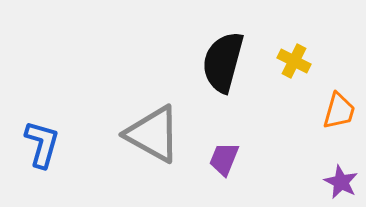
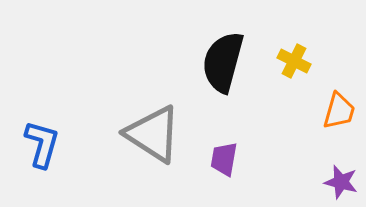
gray triangle: rotated 4 degrees clockwise
purple trapezoid: rotated 12 degrees counterclockwise
purple star: rotated 12 degrees counterclockwise
